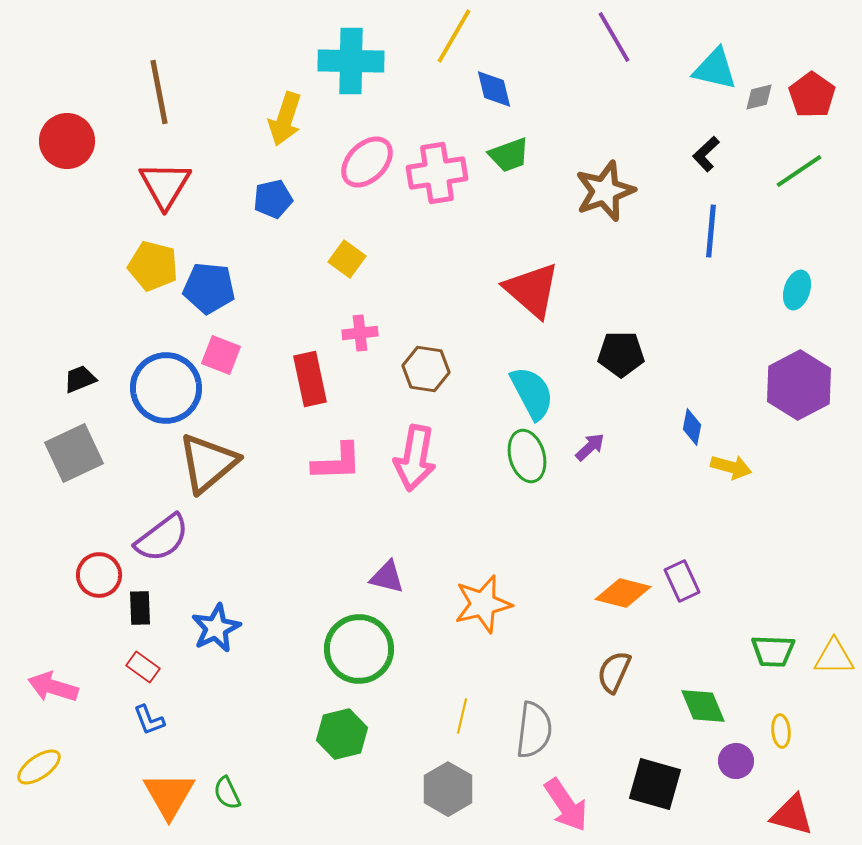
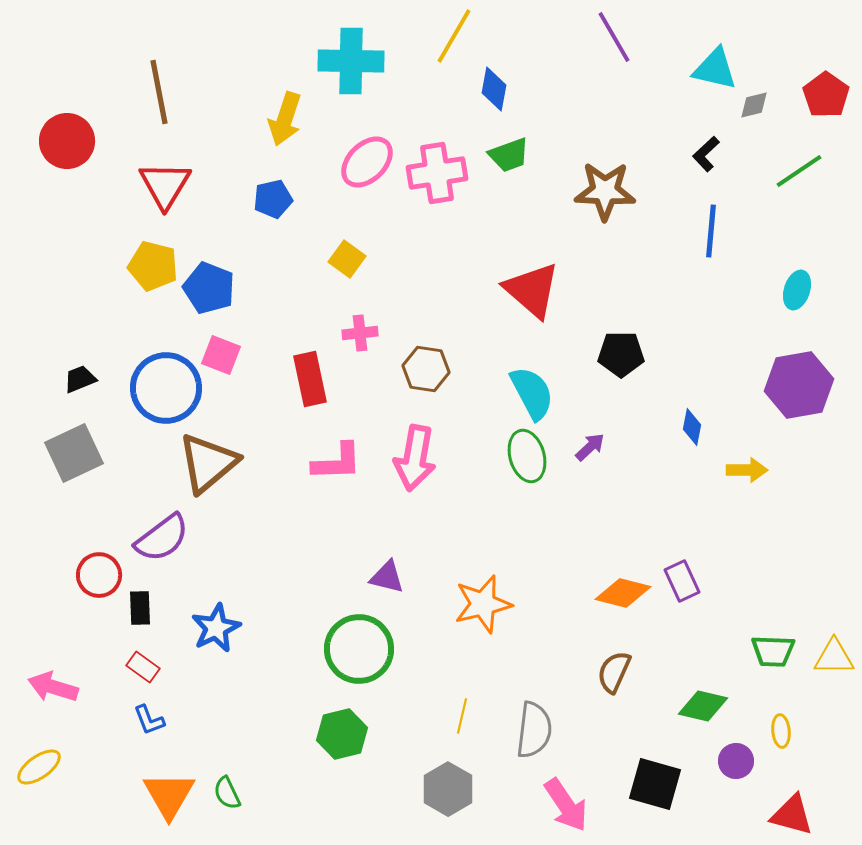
blue diamond at (494, 89): rotated 24 degrees clockwise
red pentagon at (812, 95): moved 14 px right
gray diamond at (759, 97): moved 5 px left, 8 px down
brown star at (605, 191): rotated 22 degrees clockwise
blue pentagon at (209, 288): rotated 15 degrees clockwise
purple hexagon at (799, 385): rotated 18 degrees clockwise
yellow arrow at (731, 467): moved 16 px right, 3 px down; rotated 15 degrees counterclockwise
green diamond at (703, 706): rotated 54 degrees counterclockwise
